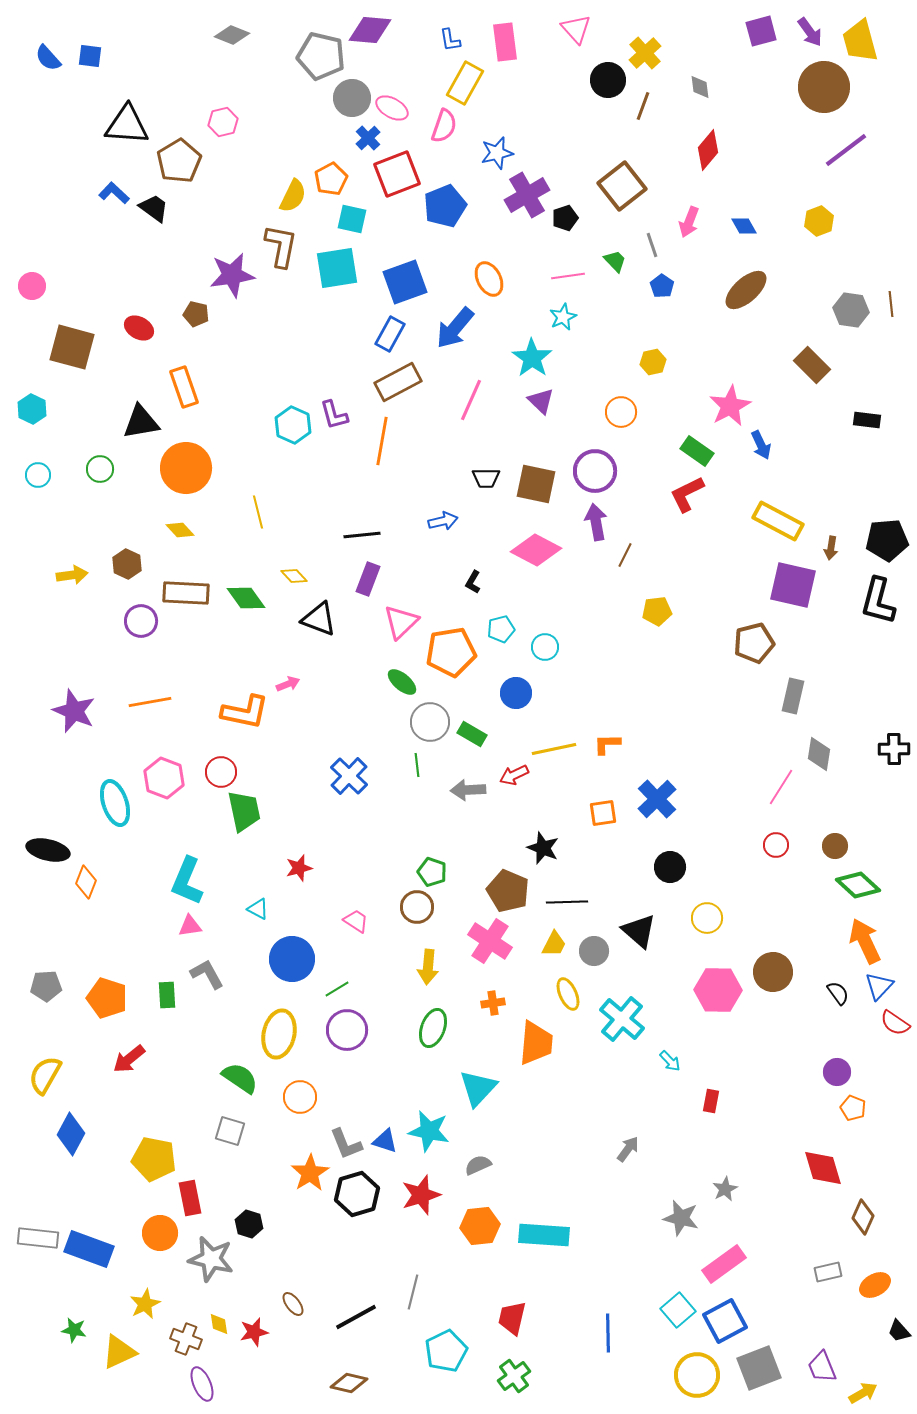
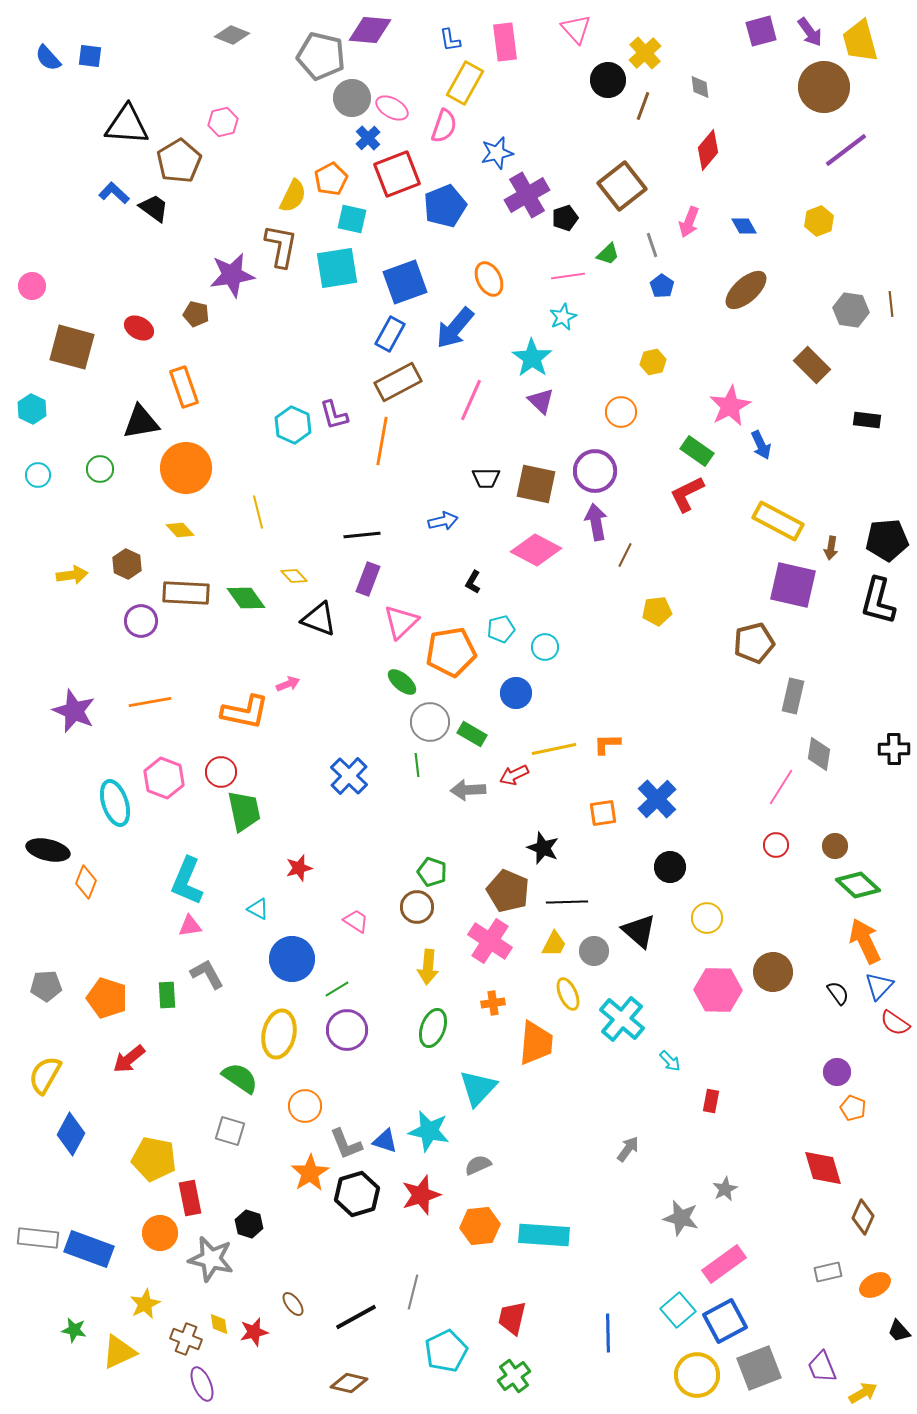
green trapezoid at (615, 261): moved 7 px left, 7 px up; rotated 90 degrees clockwise
orange circle at (300, 1097): moved 5 px right, 9 px down
